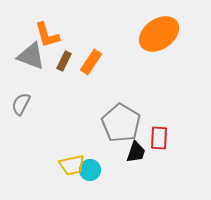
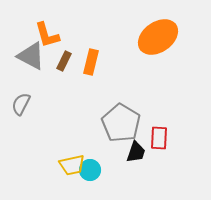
orange ellipse: moved 1 px left, 3 px down
gray triangle: rotated 8 degrees clockwise
orange rectangle: rotated 20 degrees counterclockwise
